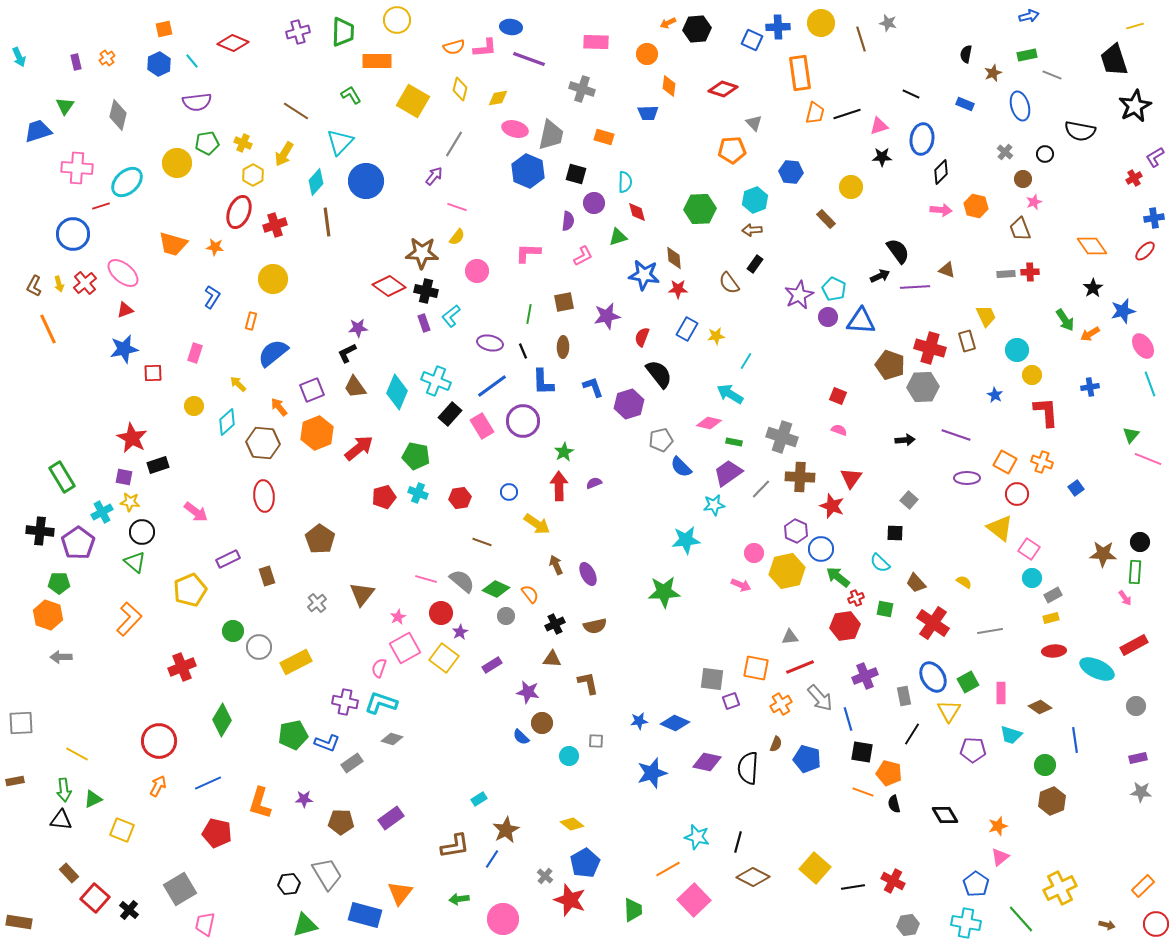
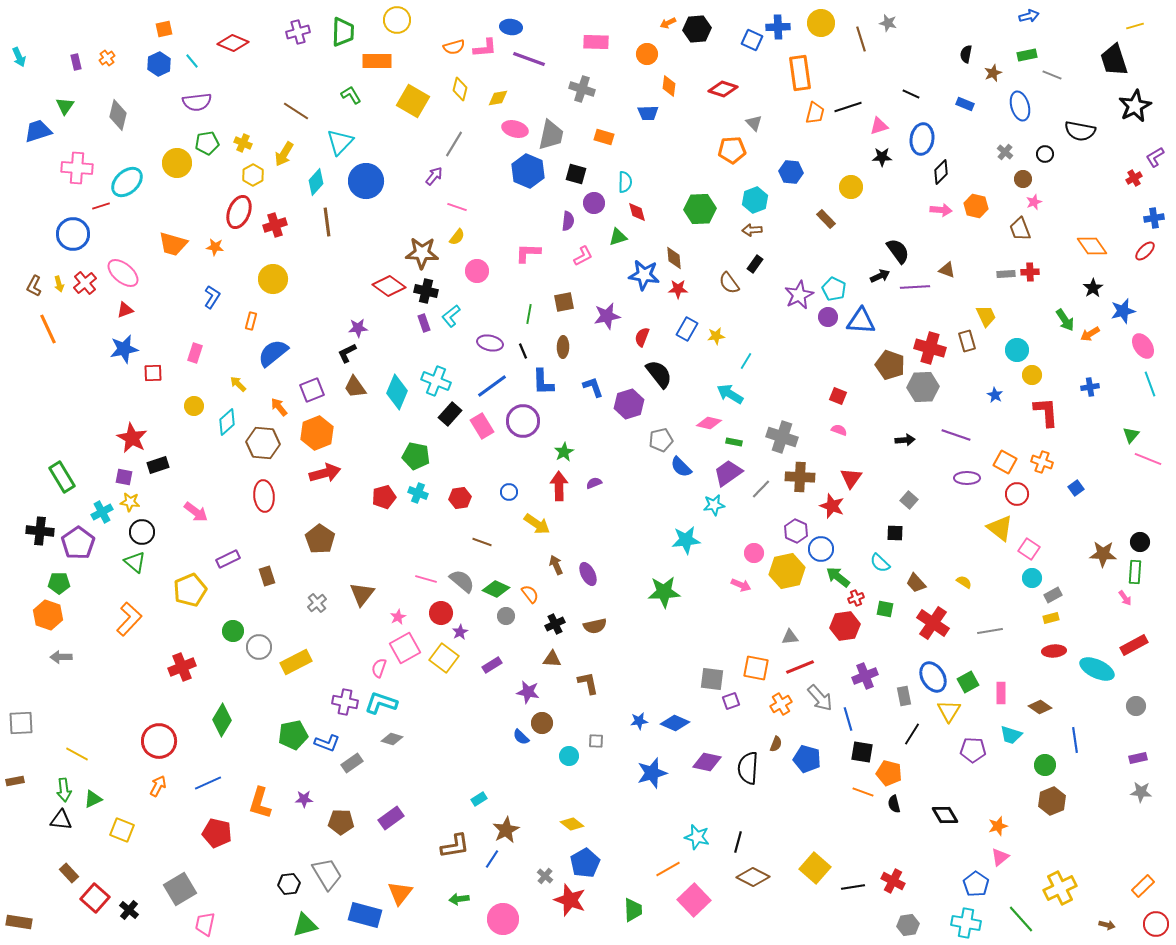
black line at (847, 114): moved 1 px right, 7 px up
red arrow at (359, 448): moved 34 px left, 25 px down; rotated 24 degrees clockwise
